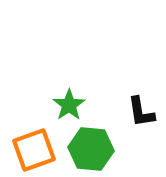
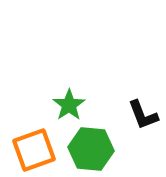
black L-shape: moved 2 px right, 3 px down; rotated 12 degrees counterclockwise
